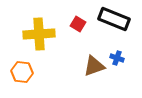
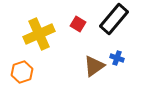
black rectangle: rotated 72 degrees counterclockwise
yellow cross: rotated 20 degrees counterclockwise
brown triangle: rotated 15 degrees counterclockwise
orange hexagon: rotated 25 degrees counterclockwise
